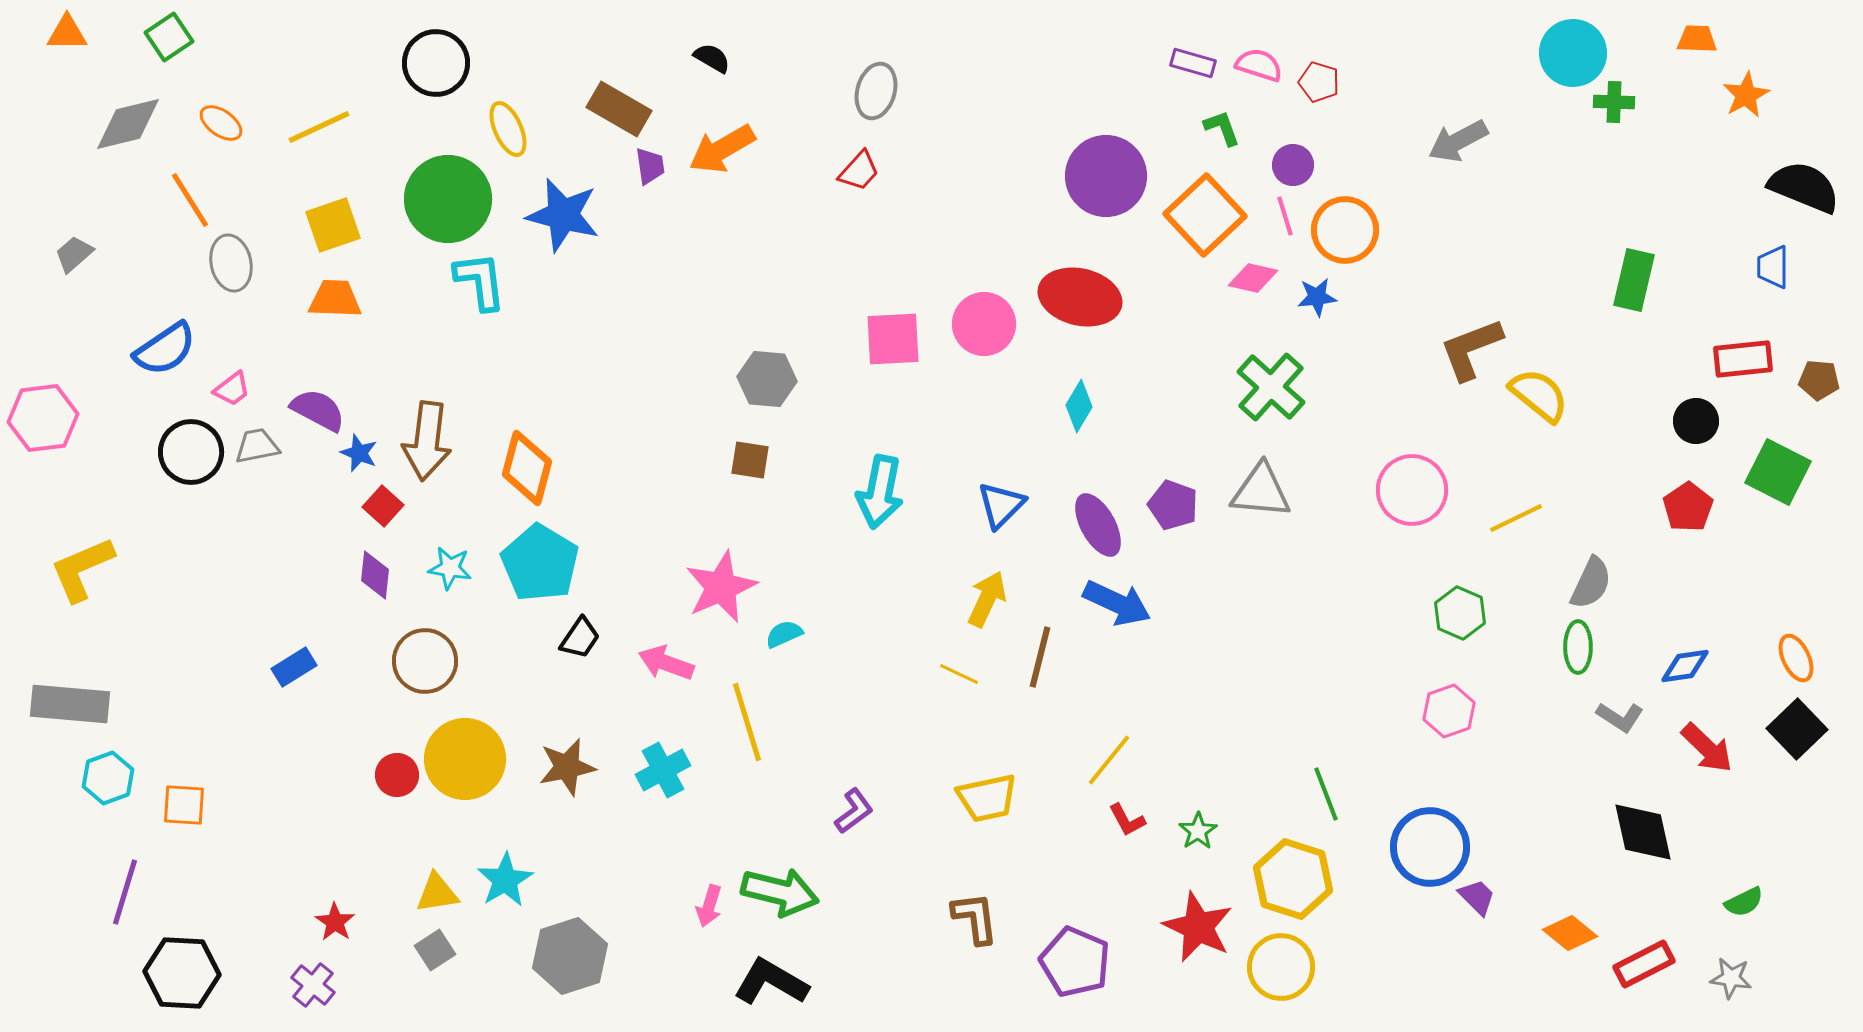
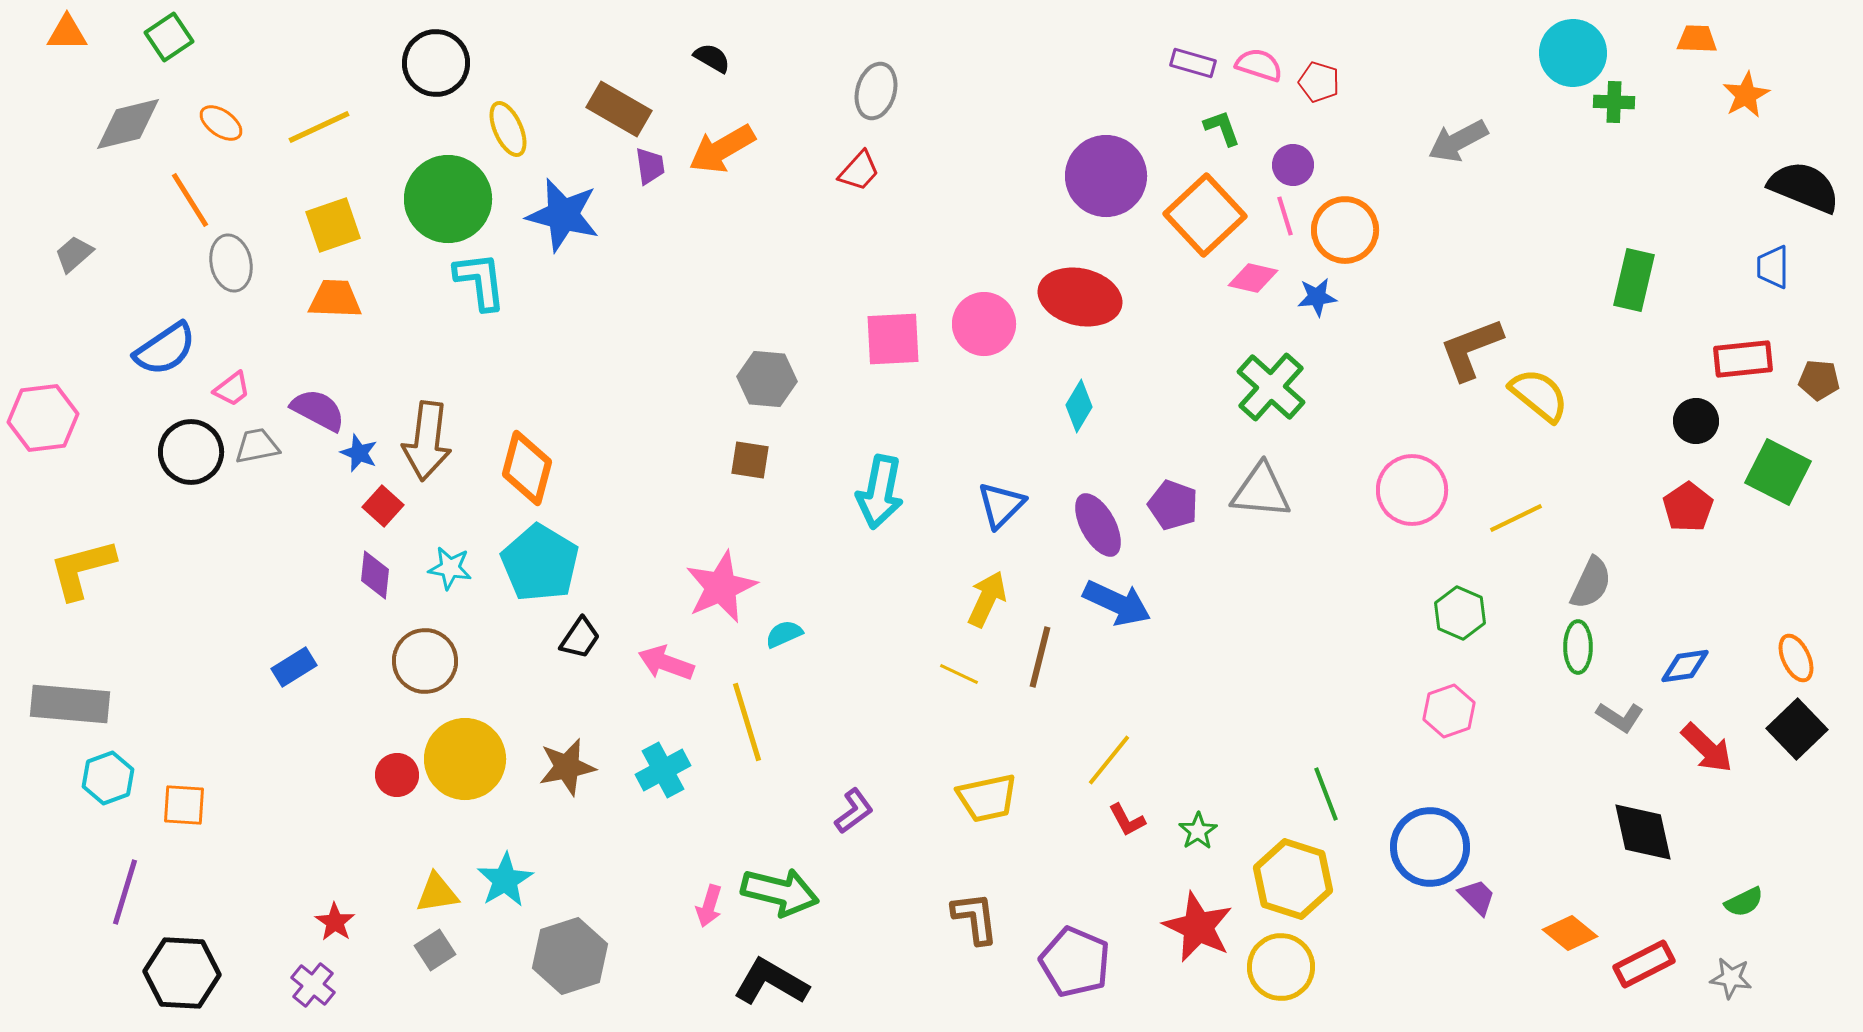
yellow L-shape at (82, 569): rotated 8 degrees clockwise
